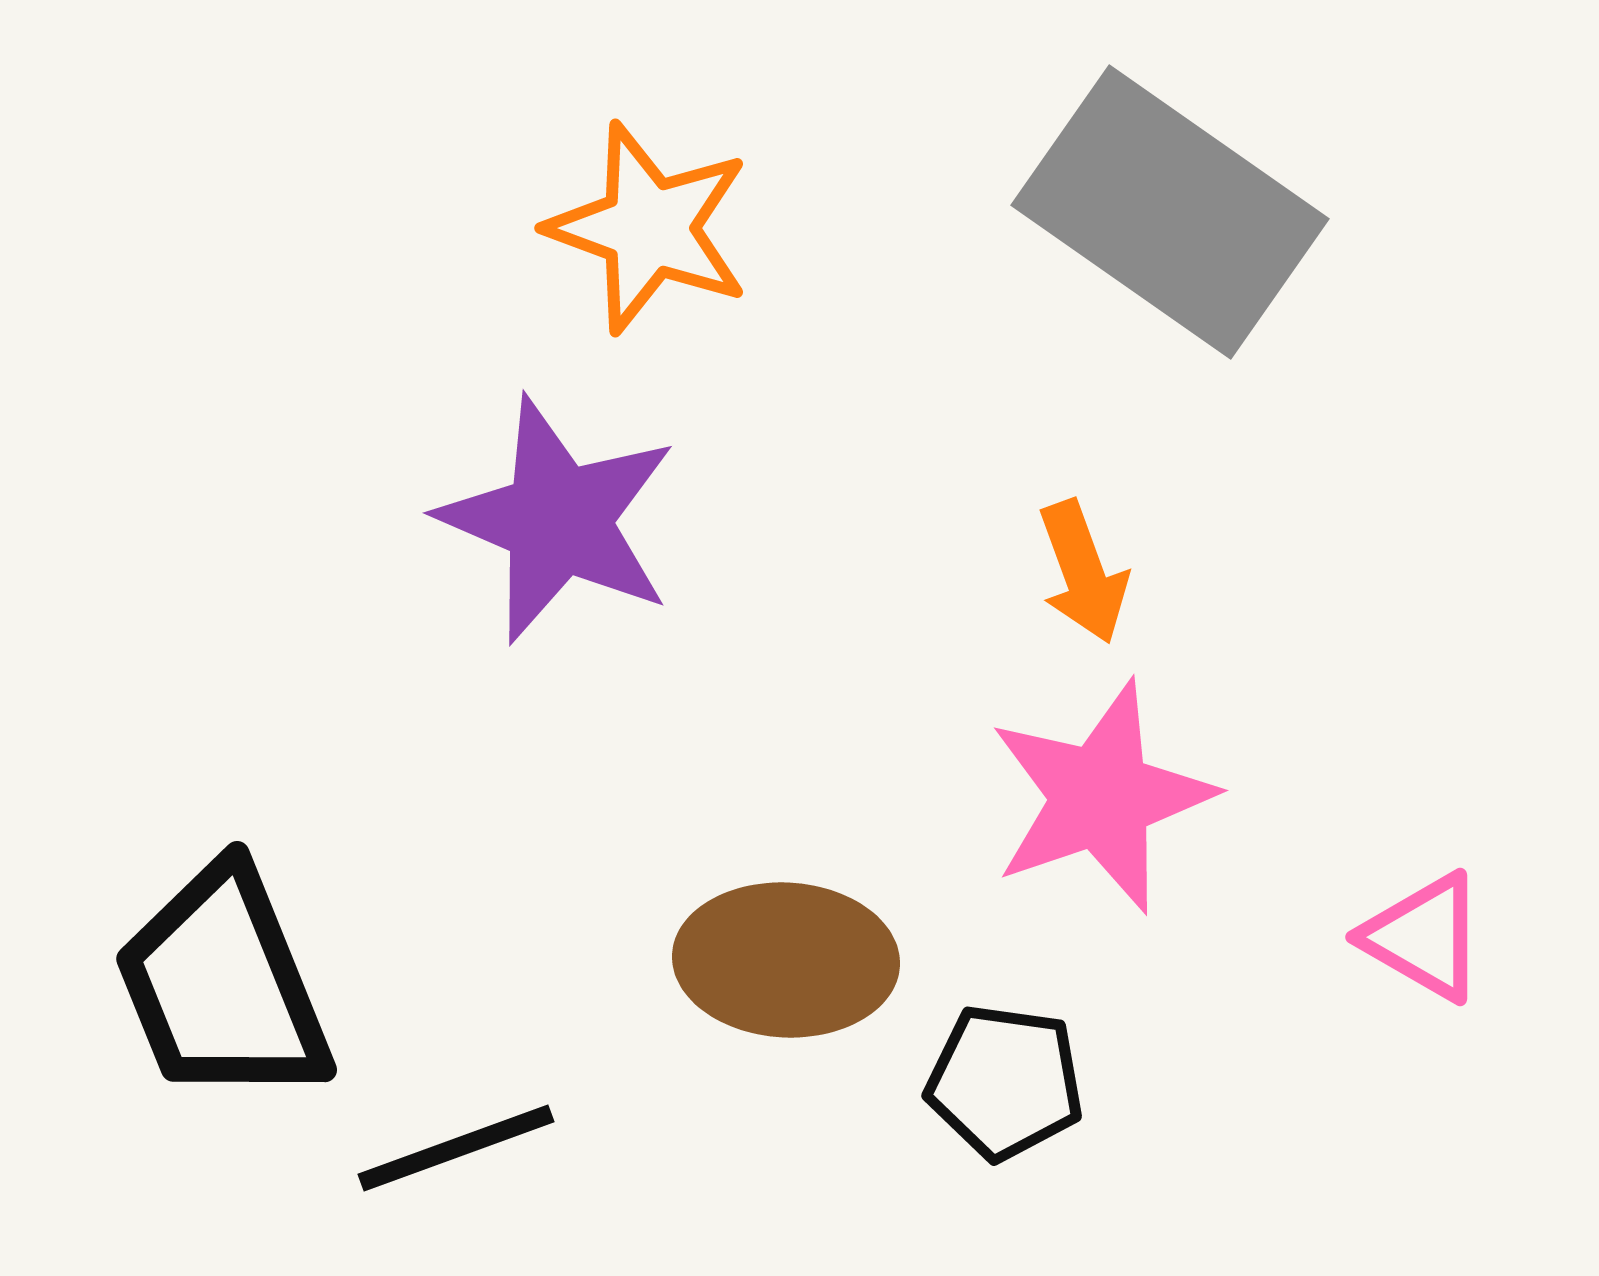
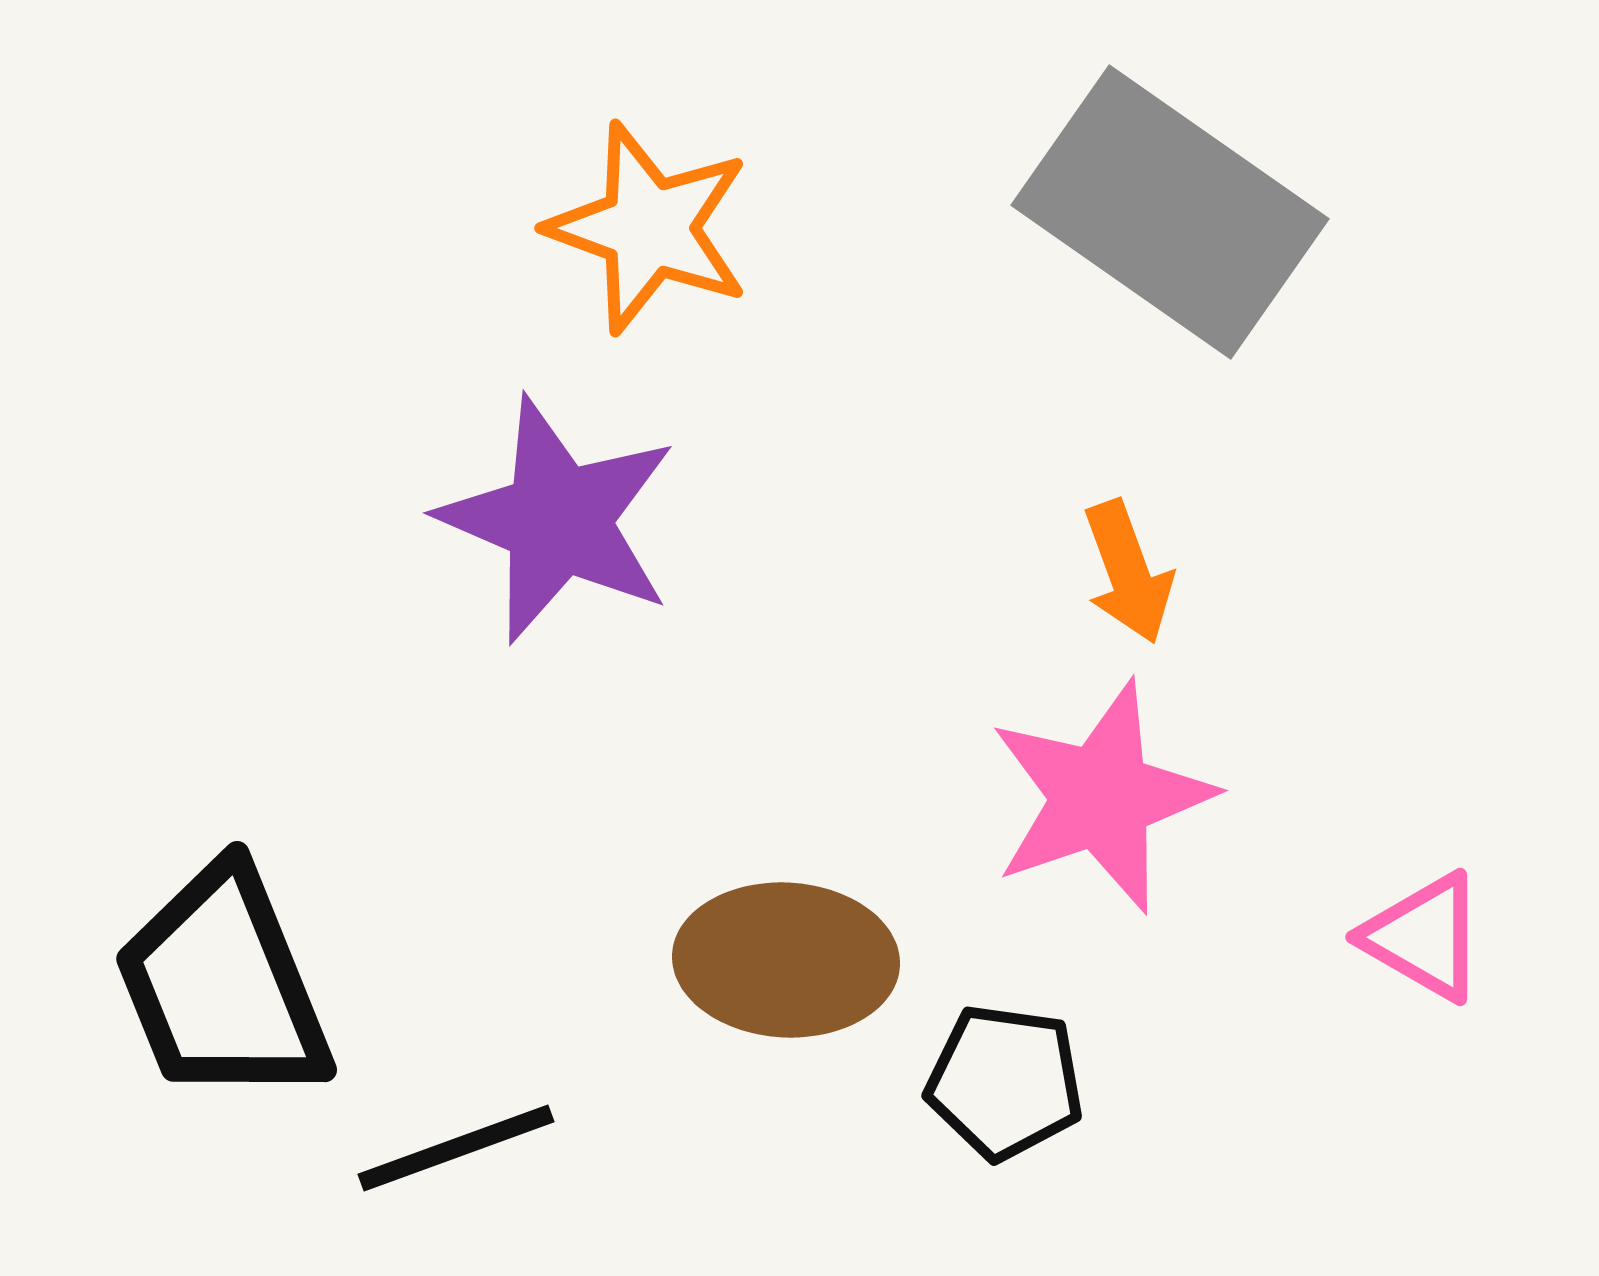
orange arrow: moved 45 px right
